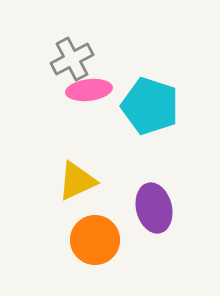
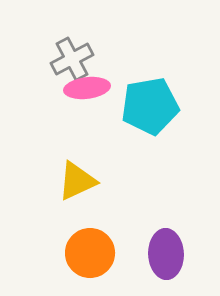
pink ellipse: moved 2 px left, 2 px up
cyan pentagon: rotated 28 degrees counterclockwise
purple ellipse: moved 12 px right, 46 px down; rotated 12 degrees clockwise
orange circle: moved 5 px left, 13 px down
